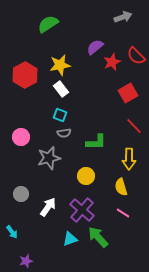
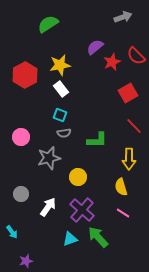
green L-shape: moved 1 px right, 2 px up
yellow circle: moved 8 px left, 1 px down
